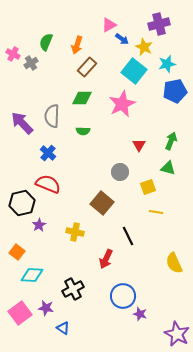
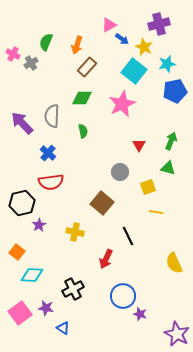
green semicircle at (83, 131): rotated 104 degrees counterclockwise
red semicircle at (48, 184): moved 3 px right, 2 px up; rotated 150 degrees clockwise
